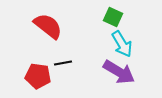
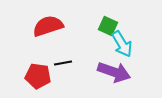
green square: moved 5 px left, 9 px down
red semicircle: rotated 56 degrees counterclockwise
purple arrow: moved 5 px left; rotated 12 degrees counterclockwise
